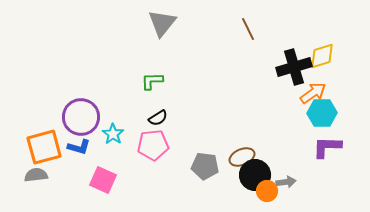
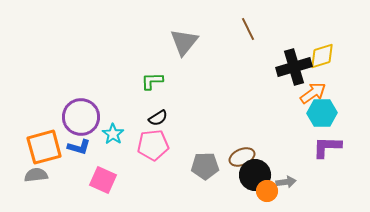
gray triangle: moved 22 px right, 19 px down
gray pentagon: rotated 8 degrees counterclockwise
